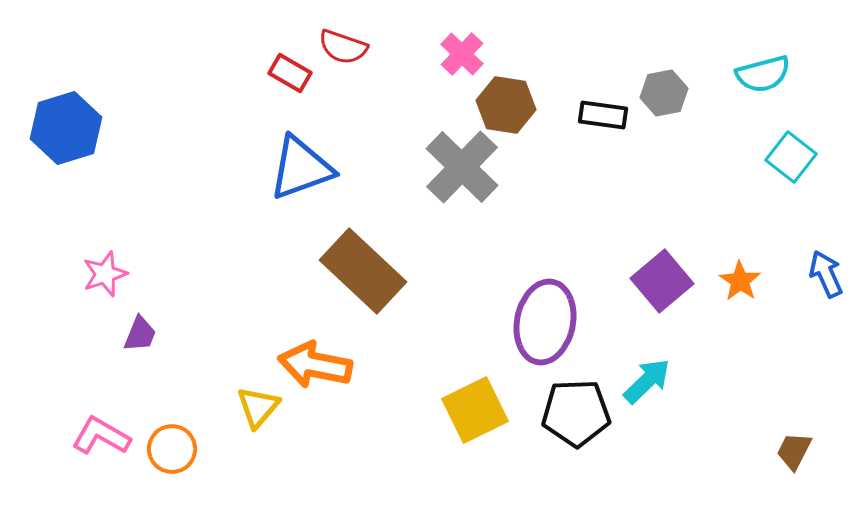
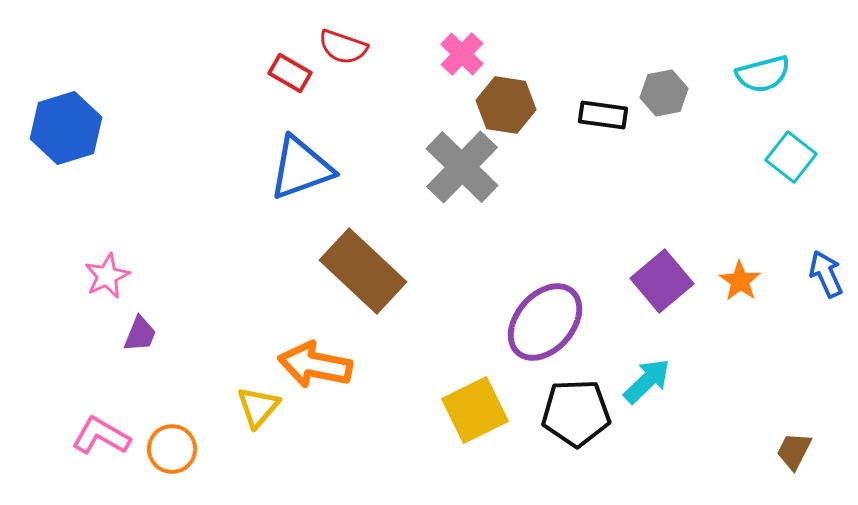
pink star: moved 2 px right, 2 px down; rotated 6 degrees counterclockwise
purple ellipse: rotated 30 degrees clockwise
